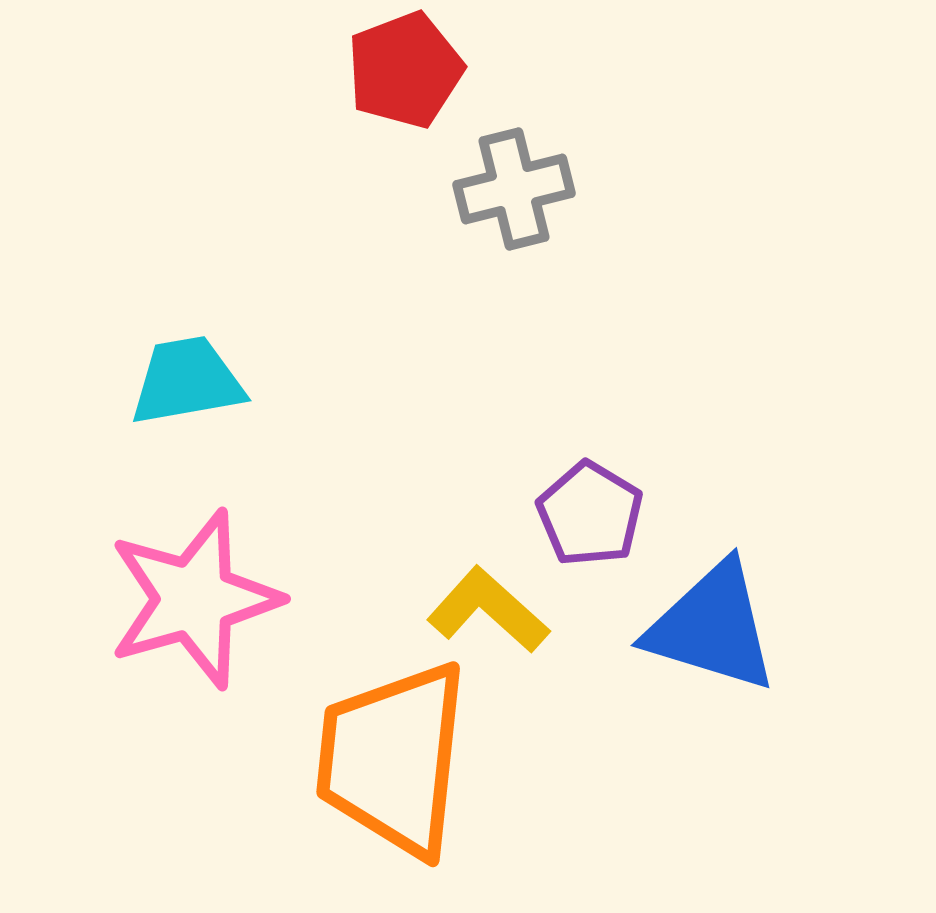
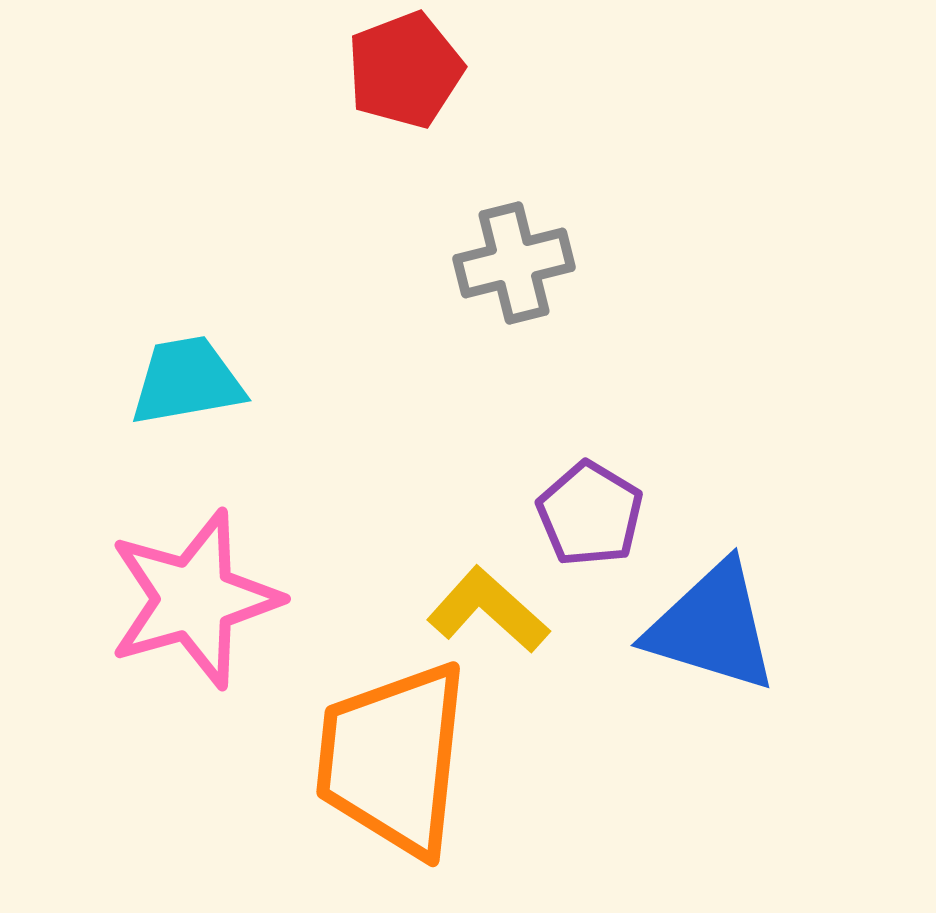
gray cross: moved 74 px down
